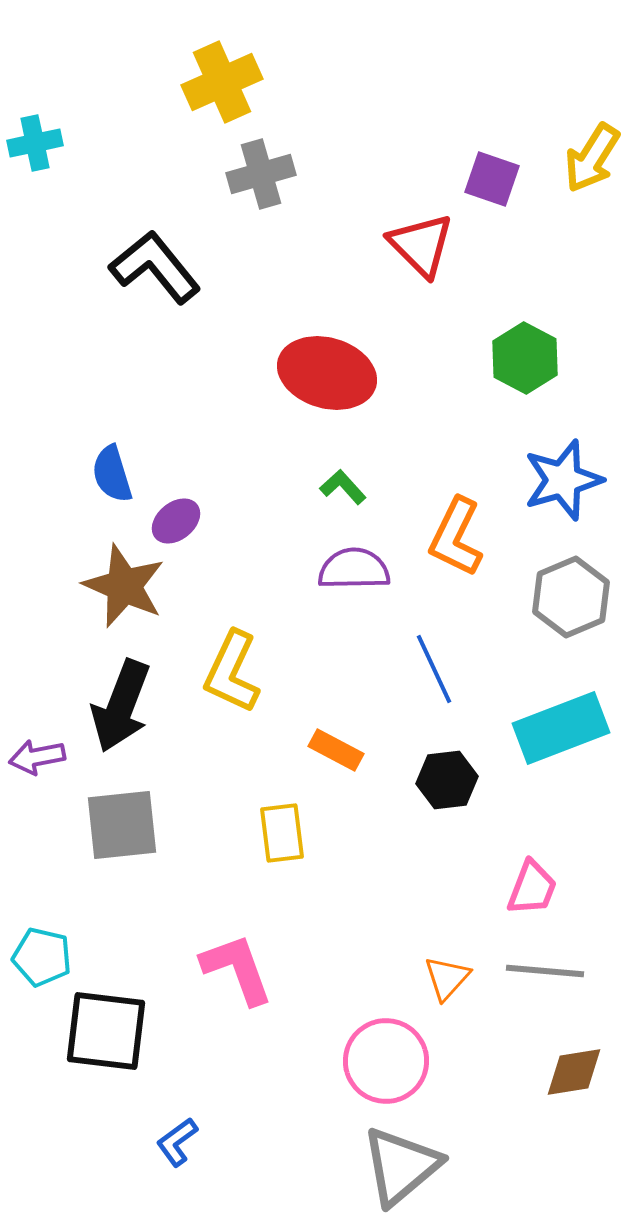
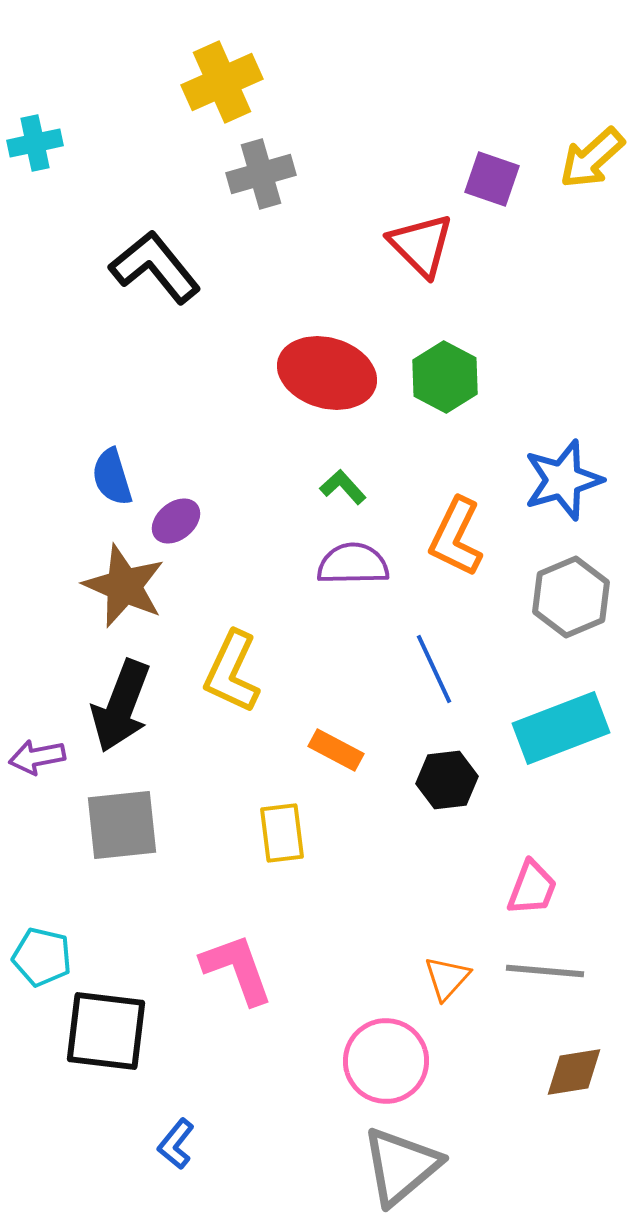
yellow arrow: rotated 16 degrees clockwise
green hexagon: moved 80 px left, 19 px down
blue semicircle: moved 3 px down
purple semicircle: moved 1 px left, 5 px up
blue L-shape: moved 1 px left, 2 px down; rotated 15 degrees counterclockwise
